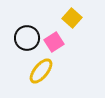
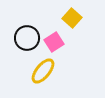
yellow ellipse: moved 2 px right
